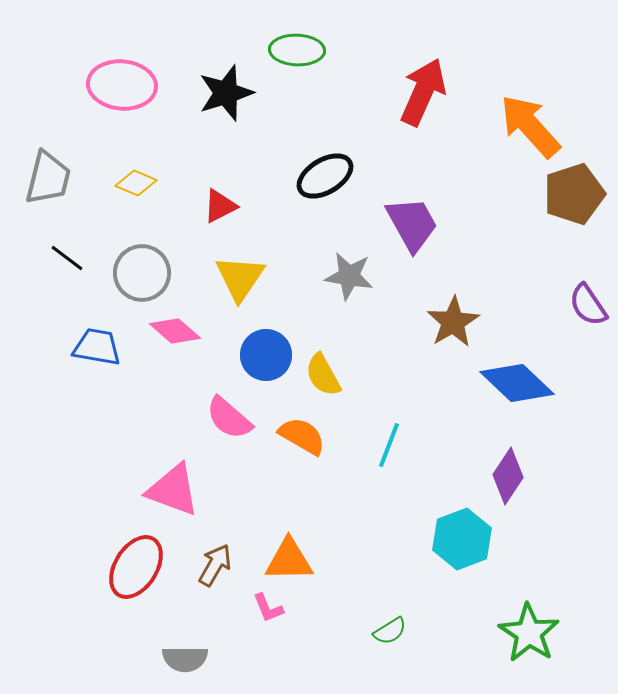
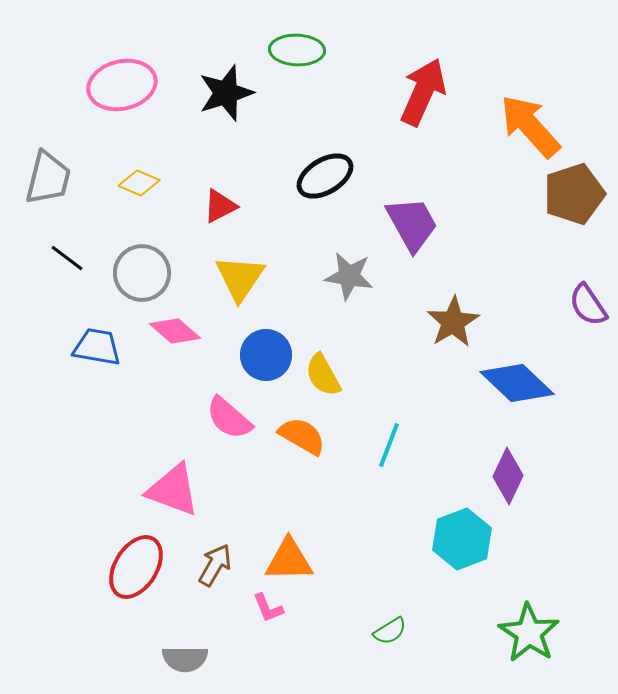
pink ellipse: rotated 18 degrees counterclockwise
yellow diamond: moved 3 px right
purple diamond: rotated 8 degrees counterclockwise
